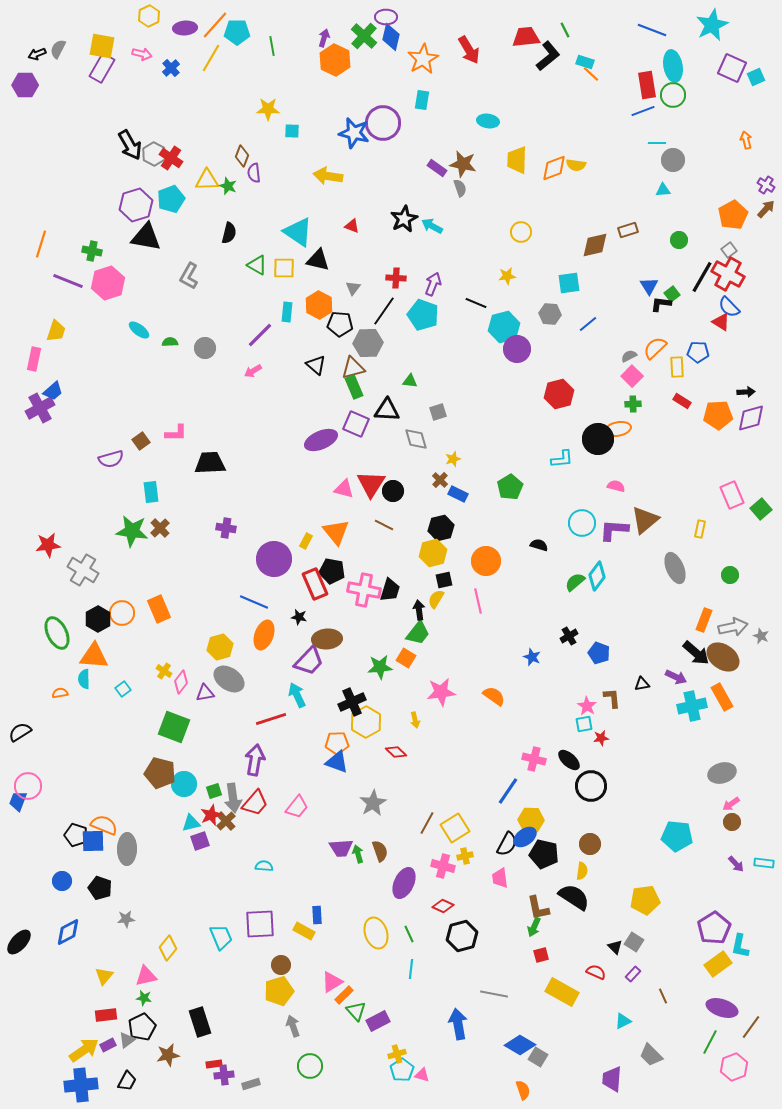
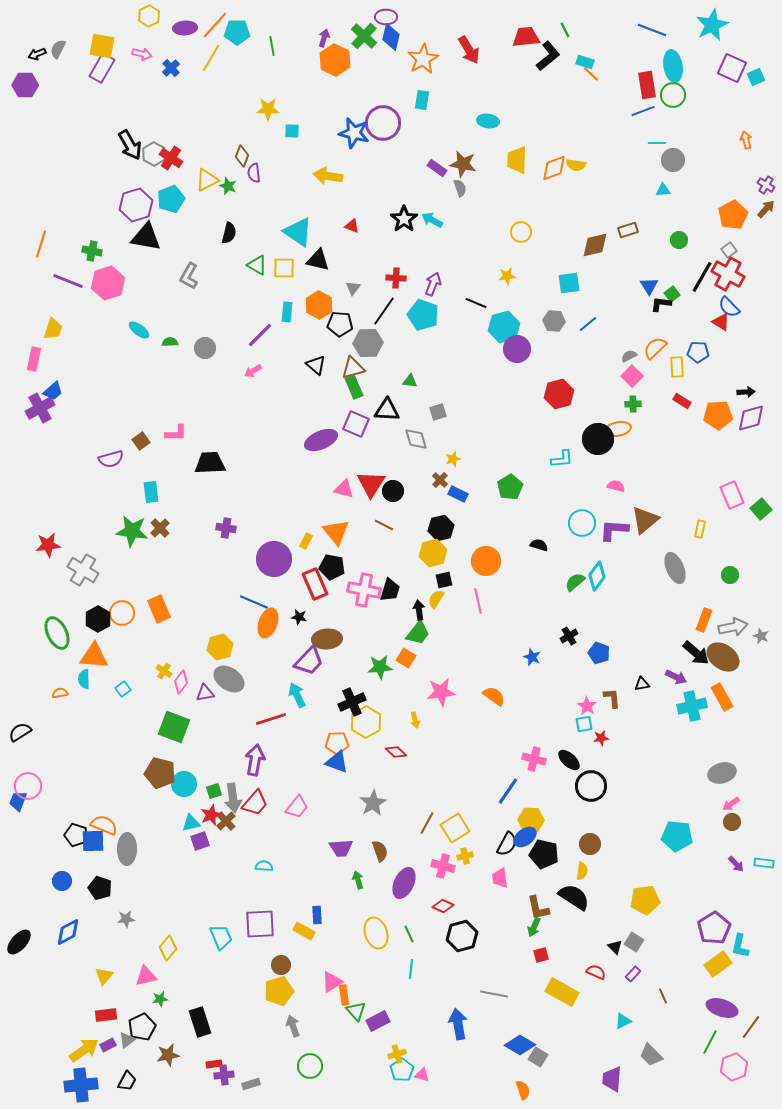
yellow triangle at (207, 180): rotated 25 degrees counterclockwise
black star at (404, 219): rotated 8 degrees counterclockwise
cyan arrow at (432, 226): moved 6 px up
gray hexagon at (550, 314): moved 4 px right, 7 px down
yellow trapezoid at (56, 331): moved 3 px left, 2 px up
black pentagon at (332, 571): moved 4 px up
orange ellipse at (264, 635): moved 4 px right, 12 px up
green arrow at (358, 854): moved 26 px down
orange rectangle at (344, 995): rotated 54 degrees counterclockwise
green star at (144, 998): moved 16 px right, 1 px down; rotated 21 degrees counterclockwise
